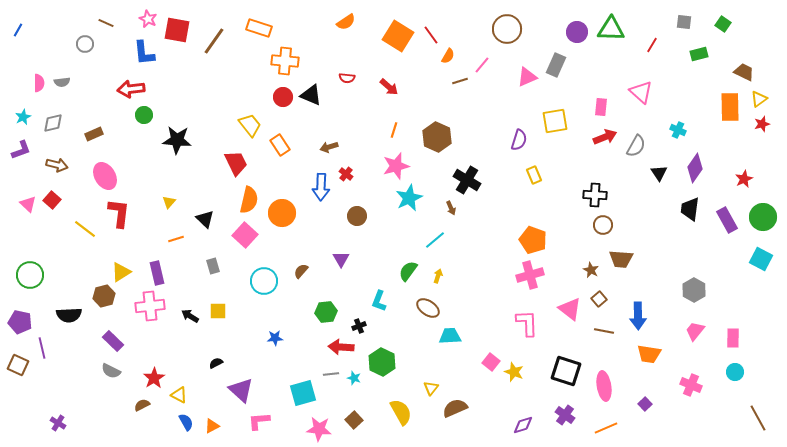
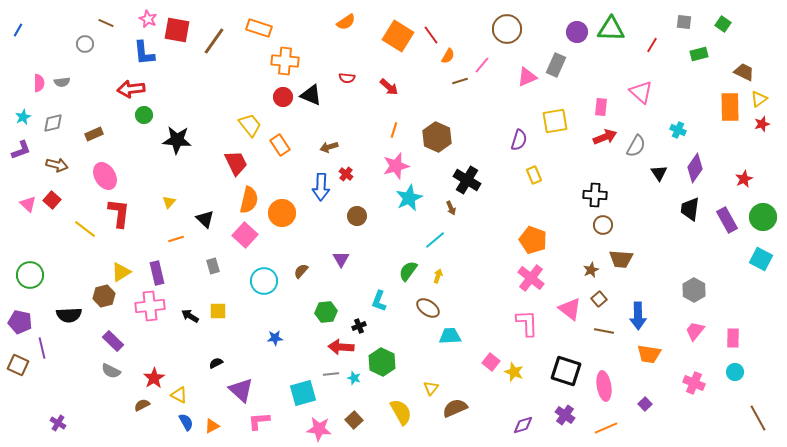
brown star at (591, 270): rotated 21 degrees clockwise
pink cross at (530, 275): moved 1 px right, 3 px down; rotated 36 degrees counterclockwise
pink cross at (691, 385): moved 3 px right, 2 px up
